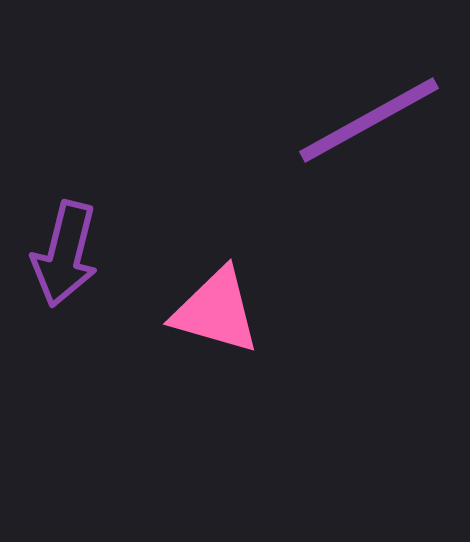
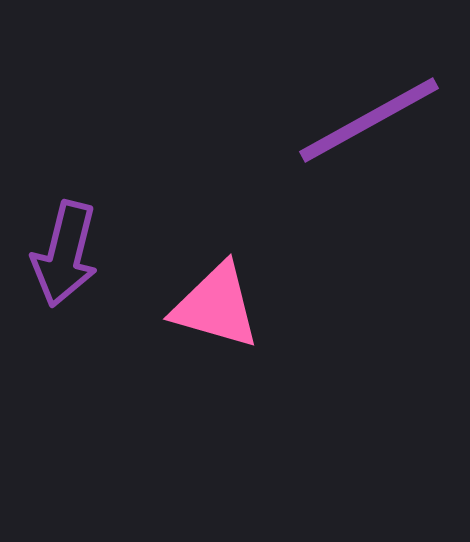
pink triangle: moved 5 px up
